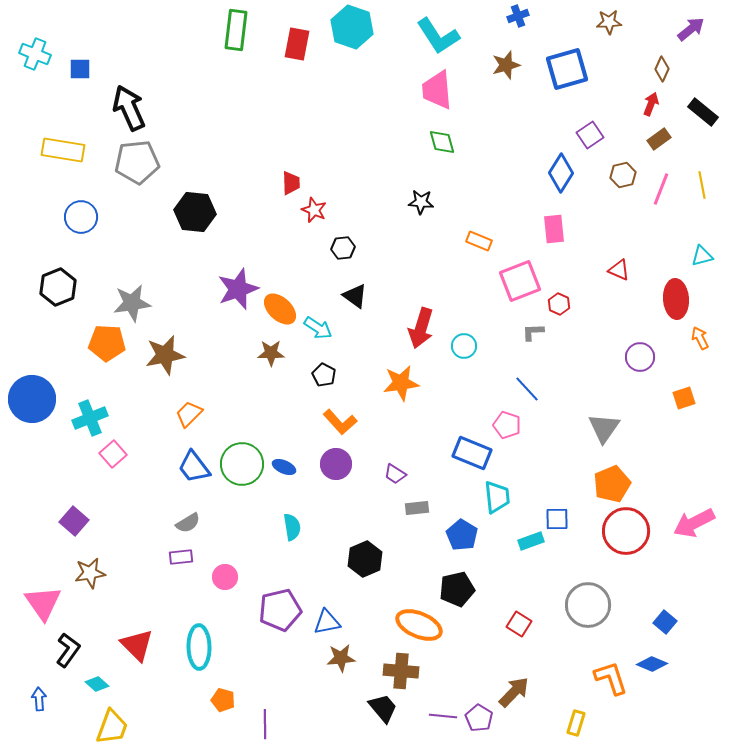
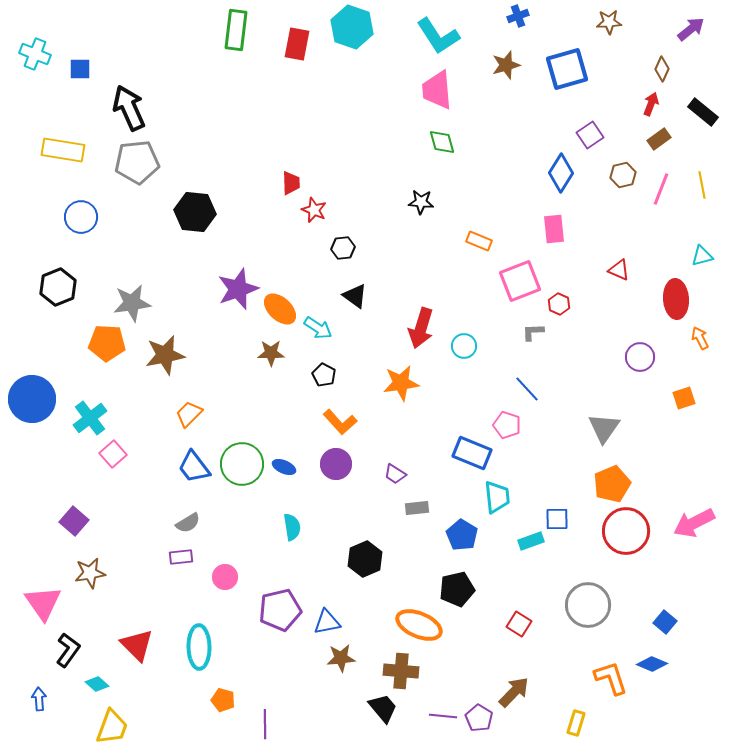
cyan cross at (90, 418): rotated 16 degrees counterclockwise
